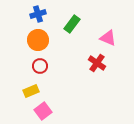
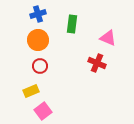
green rectangle: rotated 30 degrees counterclockwise
red cross: rotated 12 degrees counterclockwise
